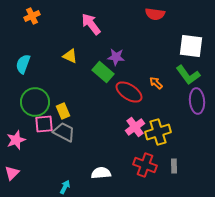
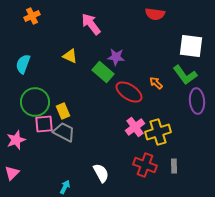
green L-shape: moved 3 px left
white semicircle: rotated 66 degrees clockwise
